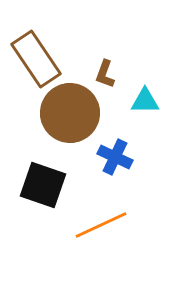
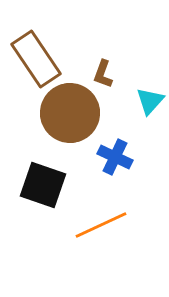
brown L-shape: moved 2 px left
cyan triangle: moved 5 px right; rotated 48 degrees counterclockwise
